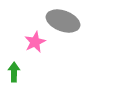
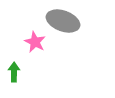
pink star: rotated 20 degrees counterclockwise
